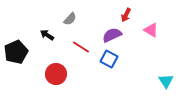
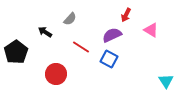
black arrow: moved 2 px left, 3 px up
black pentagon: rotated 10 degrees counterclockwise
